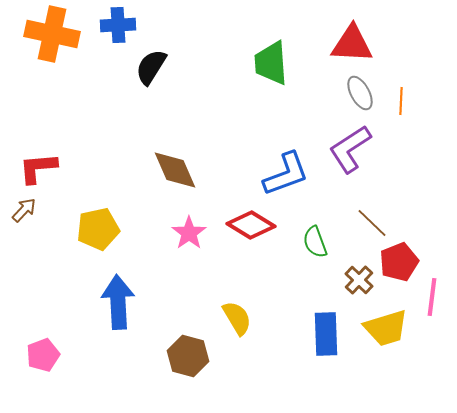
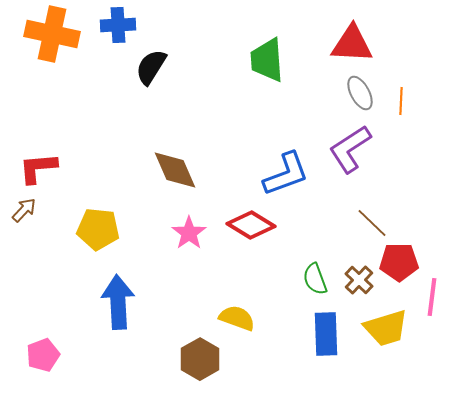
green trapezoid: moved 4 px left, 3 px up
yellow pentagon: rotated 18 degrees clockwise
green semicircle: moved 37 px down
red pentagon: rotated 21 degrees clockwise
yellow semicircle: rotated 39 degrees counterclockwise
brown hexagon: moved 12 px right, 3 px down; rotated 15 degrees clockwise
